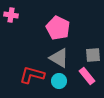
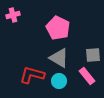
pink cross: moved 2 px right; rotated 24 degrees counterclockwise
